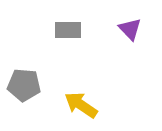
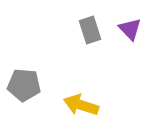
gray rectangle: moved 22 px right; rotated 72 degrees clockwise
yellow arrow: rotated 16 degrees counterclockwise
